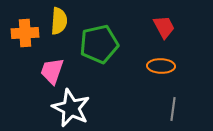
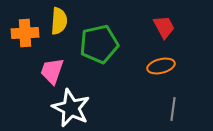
orange ellipse: rotated 16 degrees counterclockwise
